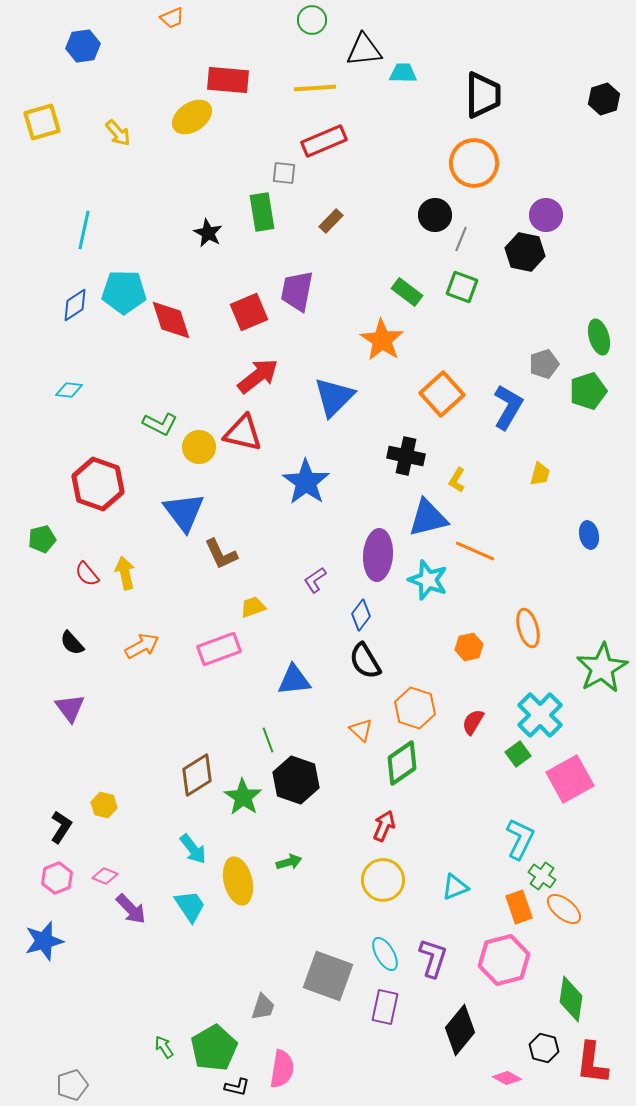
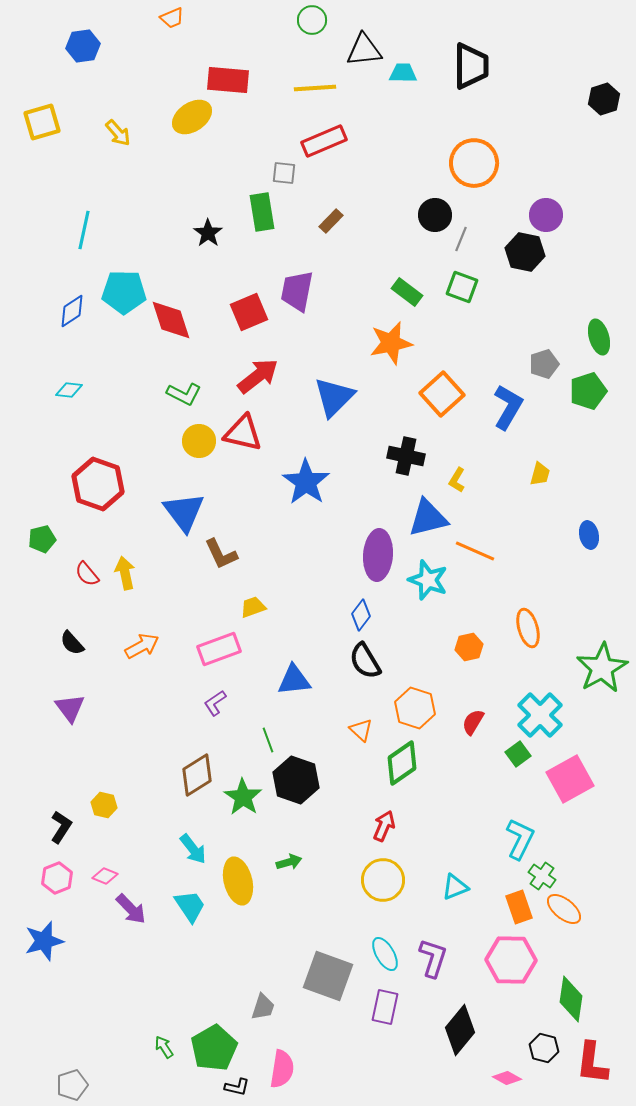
black trapezoid at (483, 95): moved 12 px left, 29 px up
black star at (208, 233): rotated 8 degrees clockwise
blue diamond at (75, 305): moved 3 px left, 6 px down
orange star at (382, 340): moved 9 px right, 3 px down; rotated 27 degrees clockwise
green L-shape at (160, 424): moved 24 px right, 30 px up
yellow circle at (199, 447): moved 6 px up
purple L-shape at (315, 580): moved 100 px left, 123 px down
pink hexagon at (504, 960): moved 7 px right; rotated 15 degrees clockwise
